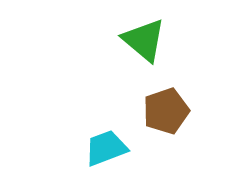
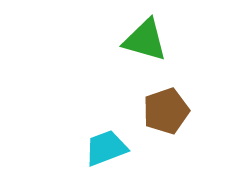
green triangle: moved 1 px right; rotated 24 degrees counterclockwise
